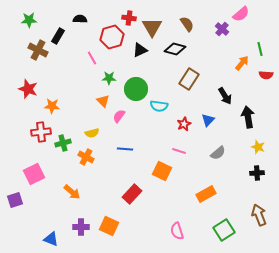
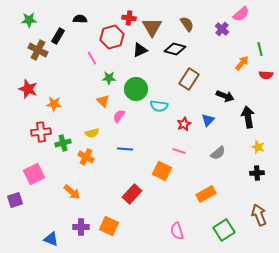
black arrow at (225, 96): rotated 36 degrees counterclockwise
orange star at (52, 106): moved 2 px right, 2 px up
